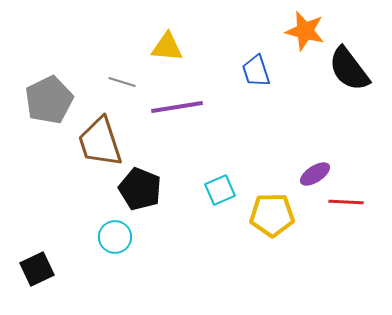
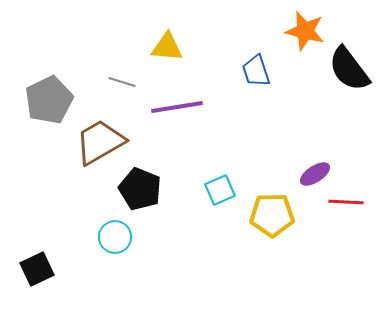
brown trapezoid: rotated 78 degrees clockwise
